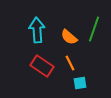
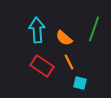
orange semicircle: moved 5 px left, 1 px down
orange line: moved 1 px left, 1 px up
cyan square: rotated 24 degrees clockwise
